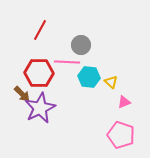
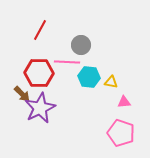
yellow triangle: rotated 32 degrees counterclockwise
pink triangle: rotated 16 degrees clockwise
pink pentagon: moved 2 px up
